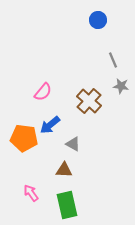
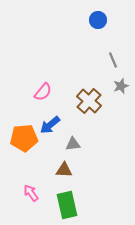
gray star: rotated 28 degrees counterclockwise
orange pentagon: rotated 12 degrees counterclockwise
gray triangle: rotated 35 degrees counterclockwise
